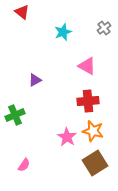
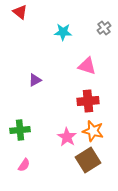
red triangle: moved 2 px left
cyan star: rotated 24 degrees clockwise
pink triangle: rotated 12 degrees counterclockwise
green cross: moved 5 px right, 15 px down; rotated 18 degrees clockwise
brown square: moved 7 px left, 3 px up
